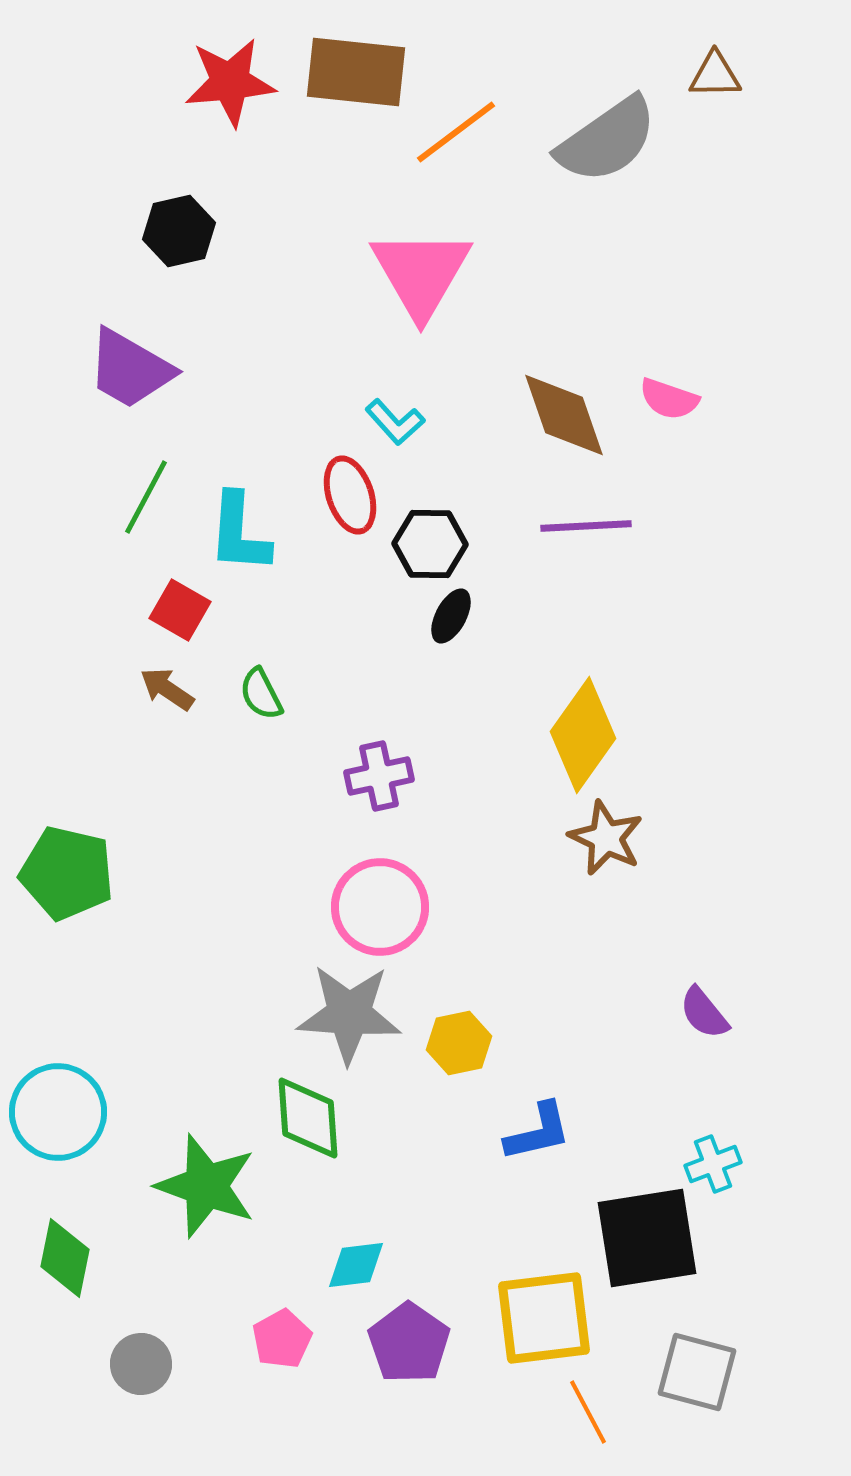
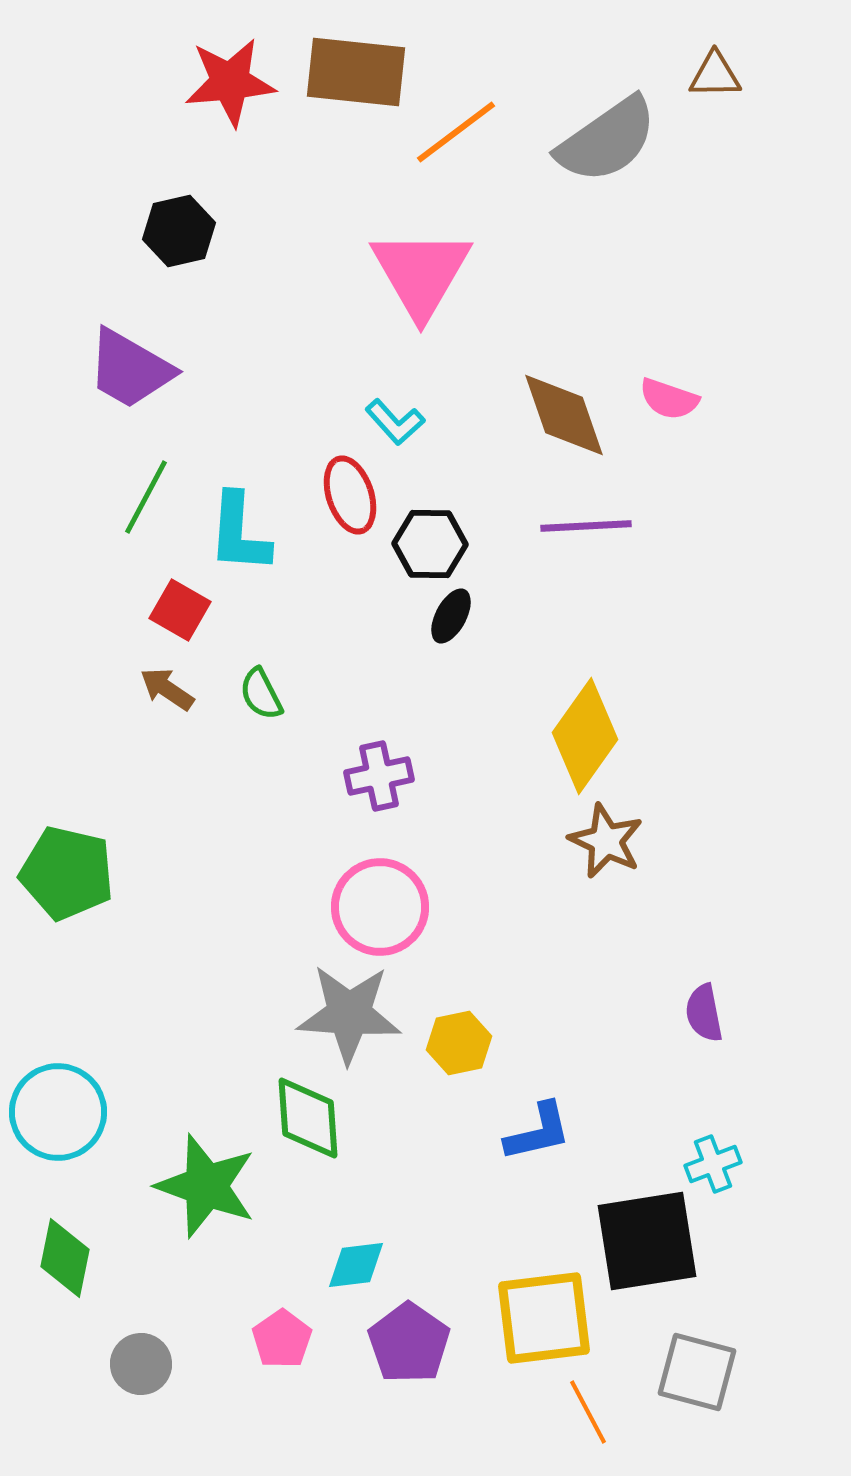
yellow diamond at (583, 735): moved 2 px right, 1 px down
brown star at (606, 838): moved 3 px down
purple semicircle at (704, 1013): rotated 28 degrees clockwise
black square at (647, 1238): moved 3 px down
pink pentagon at (282, 1339): rotated 6 degrees counterclockwise
